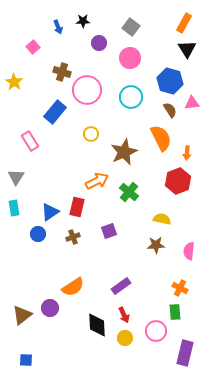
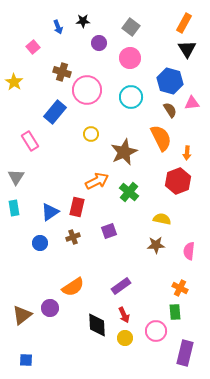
blue circle at (38, 234): moved 2 px right, 9 px down
